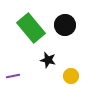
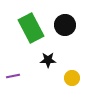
green rectangle: rotated 12 degrees clockwise
black star: rotated 14 degrees counterclockwise
yellow circle: moved 1 px right, 2 px down
